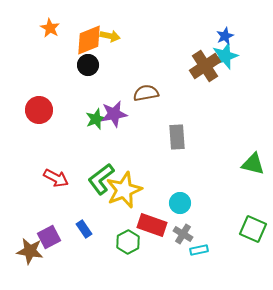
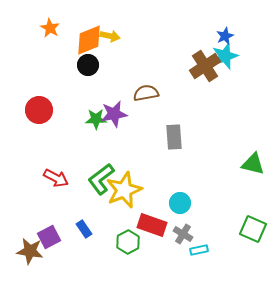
green star: rotated 20 degrees clockwise
gray rectangle: moved 3 px left
